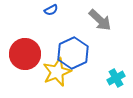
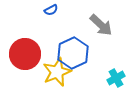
gray arrow: moved 1 px right, 5 px down
